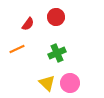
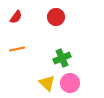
red semicircle: moved 12 px left, 7 px up
orange line: rotated 14 degrees clockwise
green cross: moved 5 px right, 5 px down
